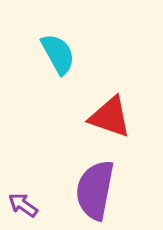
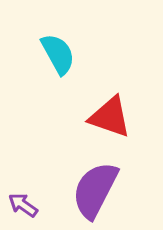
purple semicircle: rotated 16 degrees clockwise
